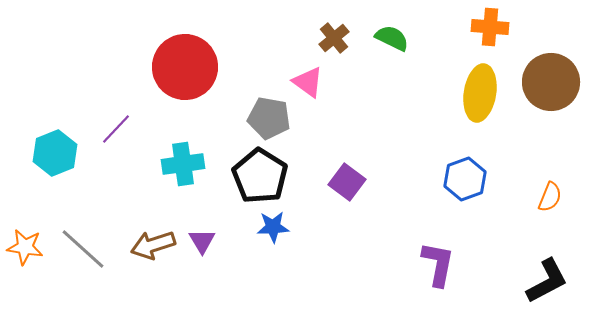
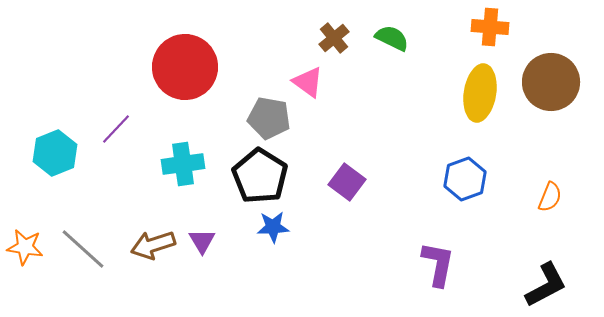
black L-shape: moved 1 px left, 4 px down
